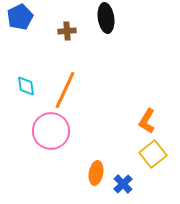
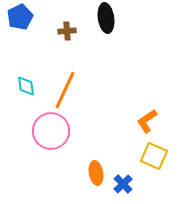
orange L-shape: rotated 25 degrees clockwise
yellow square: moved 1 px right, 2 px down; rotated 28 degrees counterclockwise
orange ellipse: rotated 20 degrees counterclockwise
